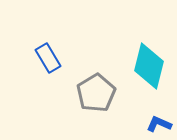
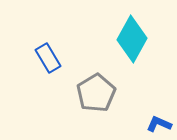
cyan diamond: moved 17 px left, 27 px up; rotated 15 degrees clockwise
